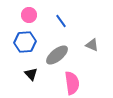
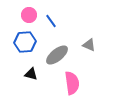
blue line: moved 10 px left
gray triangle: moved 3 px left
black triangle: rotated 32 degrees counterclockwise
